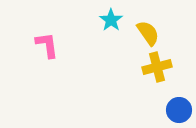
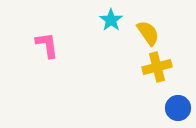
blue circle: moved 1 px left, 2 px up
